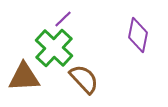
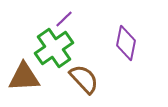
purple line: moved 1 px right
purple diamond: moved 12 px left, 8 px down
green cross: rotated 12 degrees clockwise
